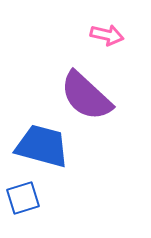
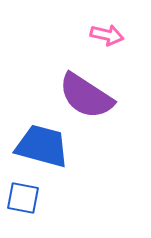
purple semicircle: rotated 10 degrees counterclockwise
blue square: rotated 28 degrees clockwise
